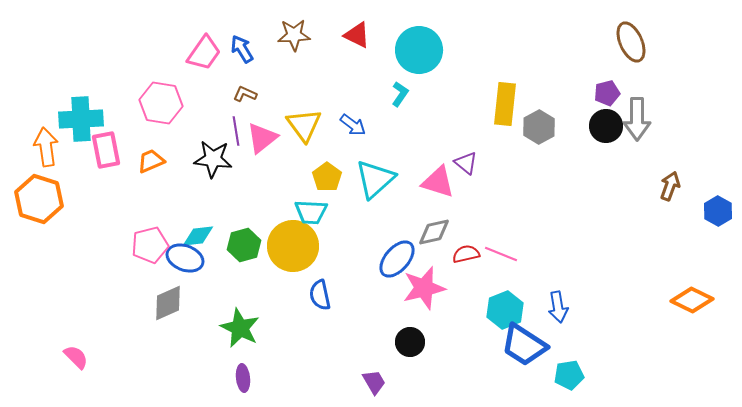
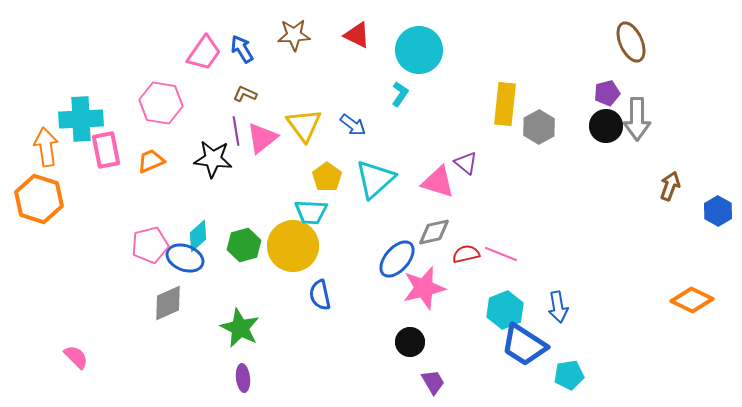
cyan diamond at (198, 236): rotated 36 degrees counterclockwise
purple trapezoid at (374, 382): moved 59 px right
